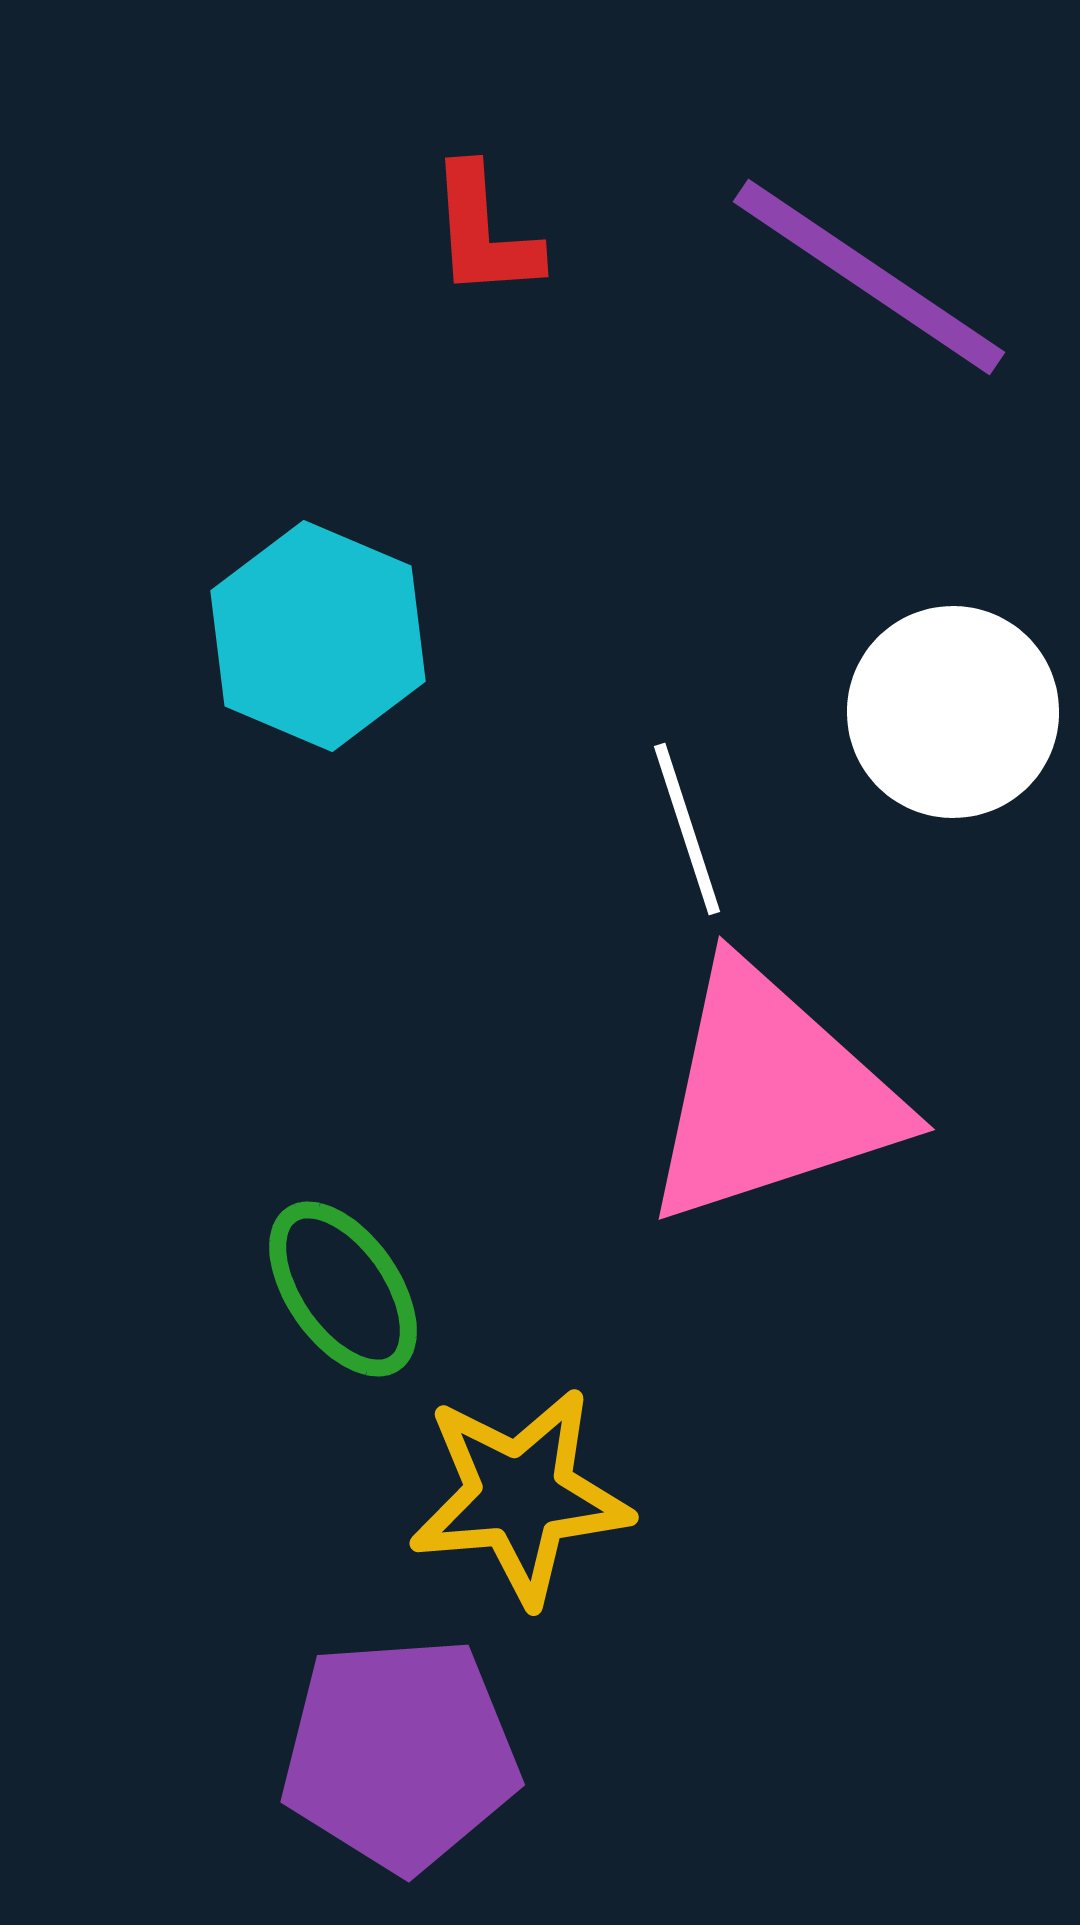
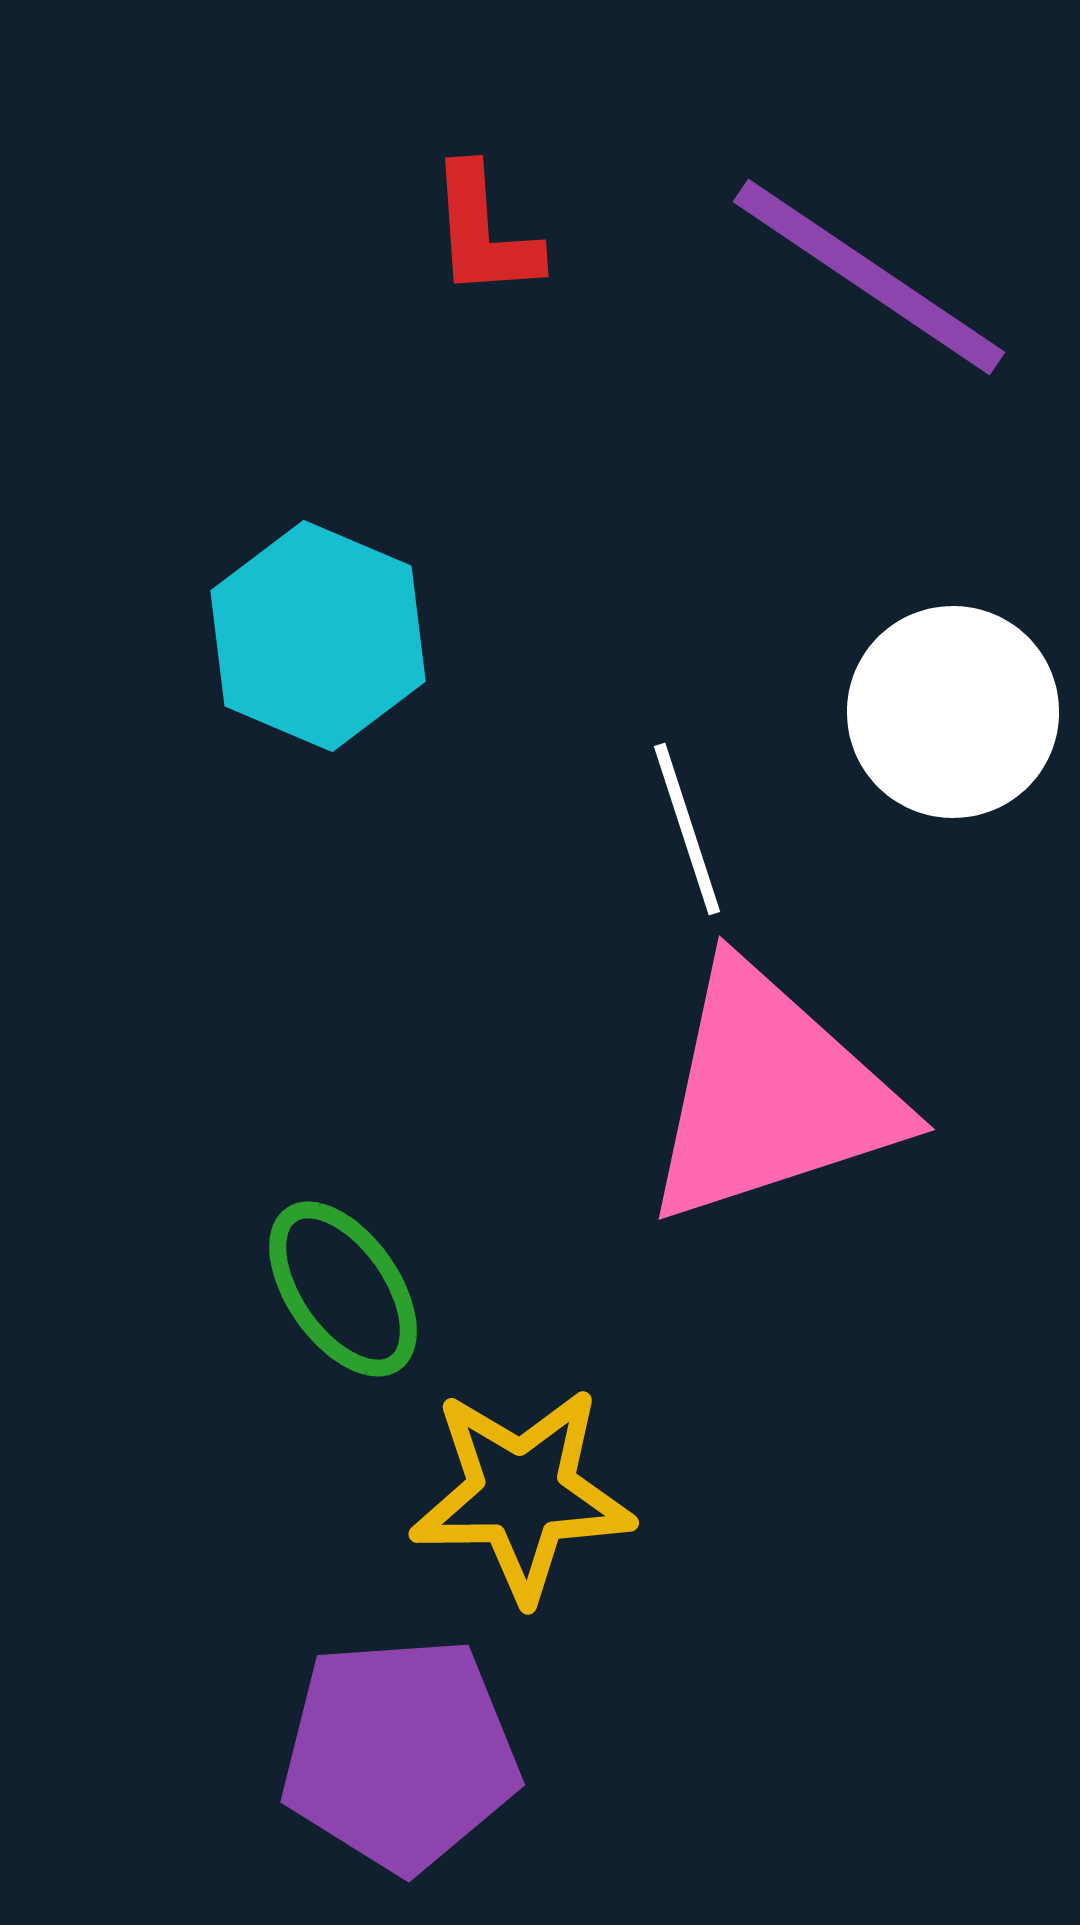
yellow star: moved 2 px right, 2 px up; rotated 4 degrees clockwise
